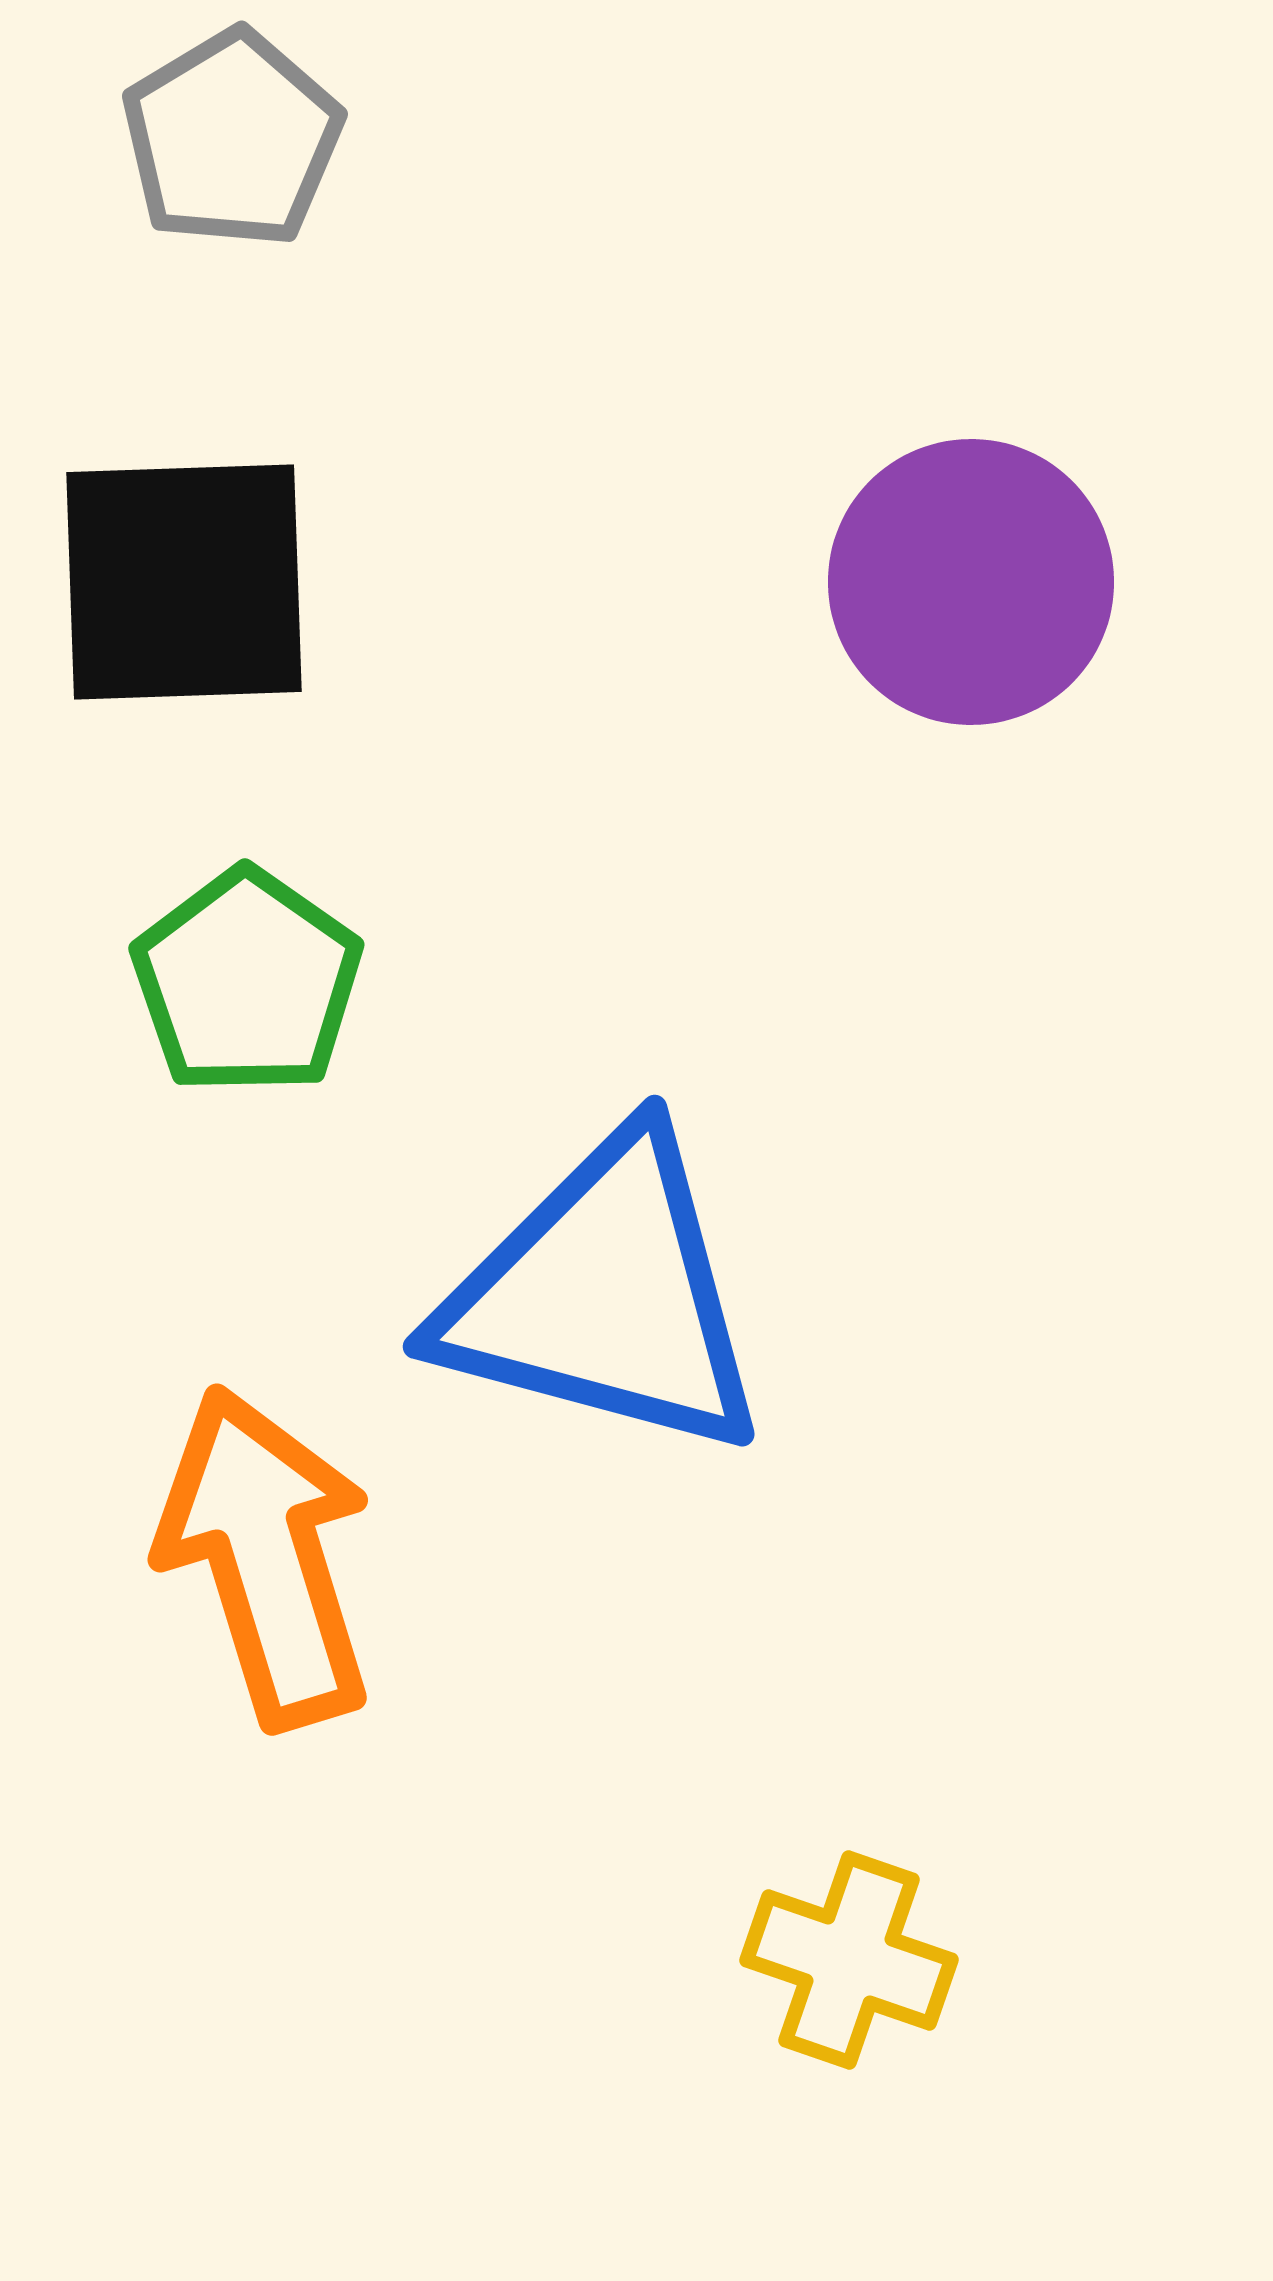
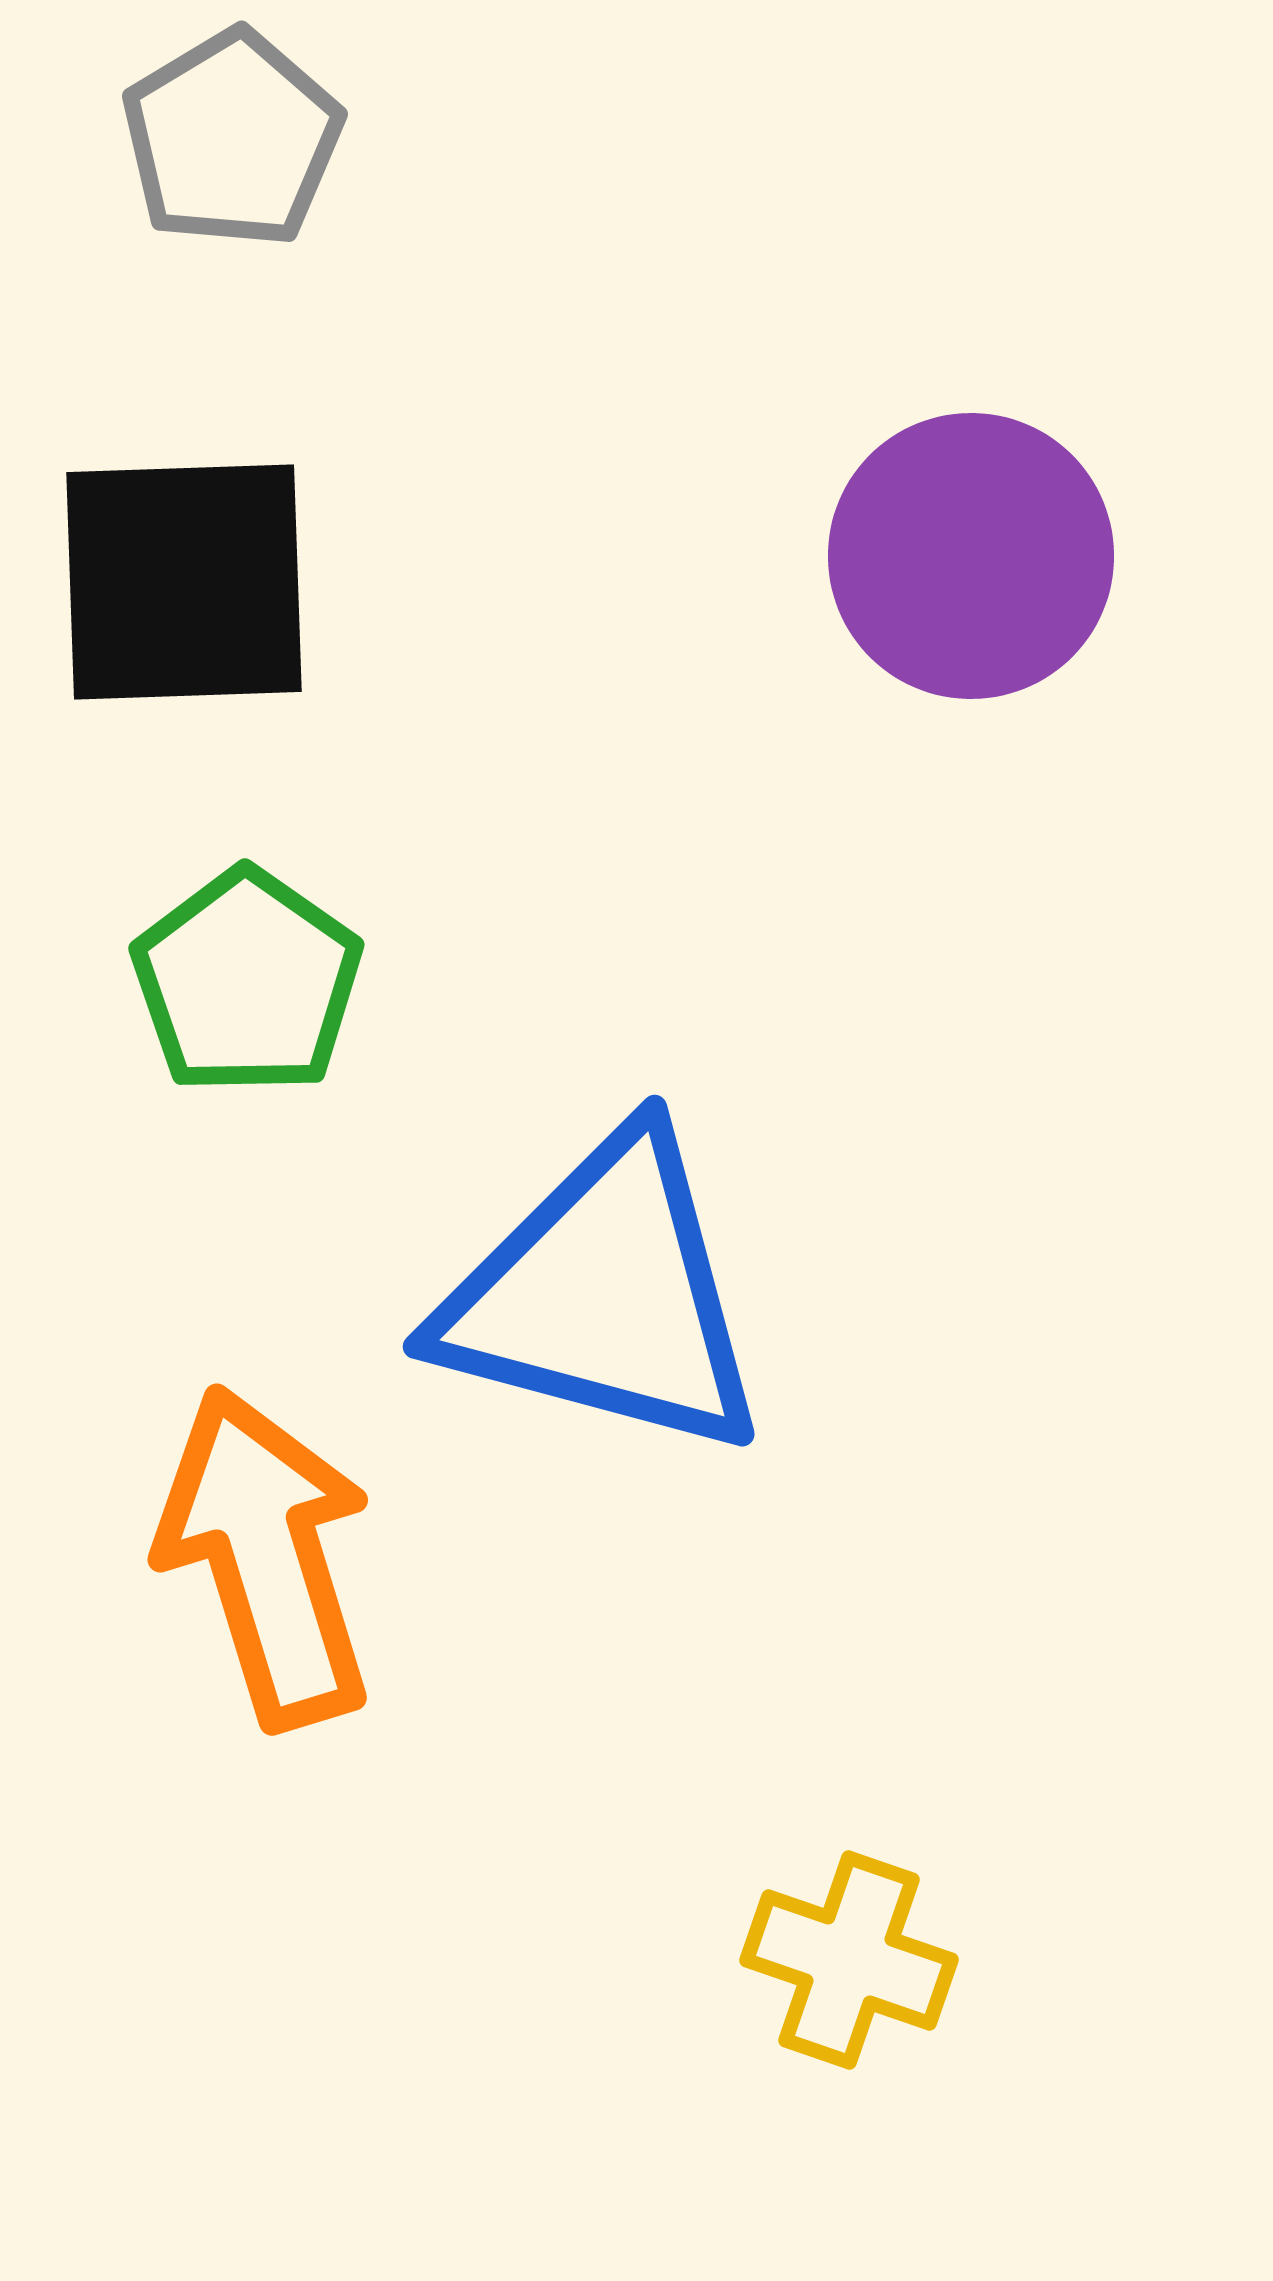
purple circle: moved 26 px up
